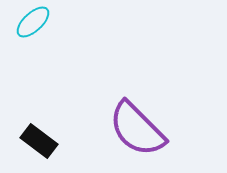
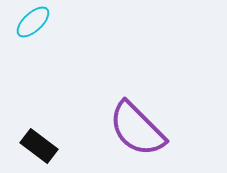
black rectangle: moved 5 px down
